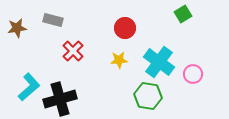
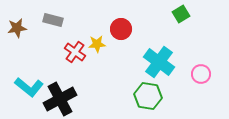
green square: moved 2 px left
red circle: moved 4 px left, 1 px down
red cross: moved 2 px right, 1 px down; rotated 10 degrees counterclockwise
yellow star: moved 22 px left, 16 px up
pink circle: moved 8 px right
cyan L-shape: rotated 80 degrees clockwise
black cross: rotated 12 degrees counterclockwise
